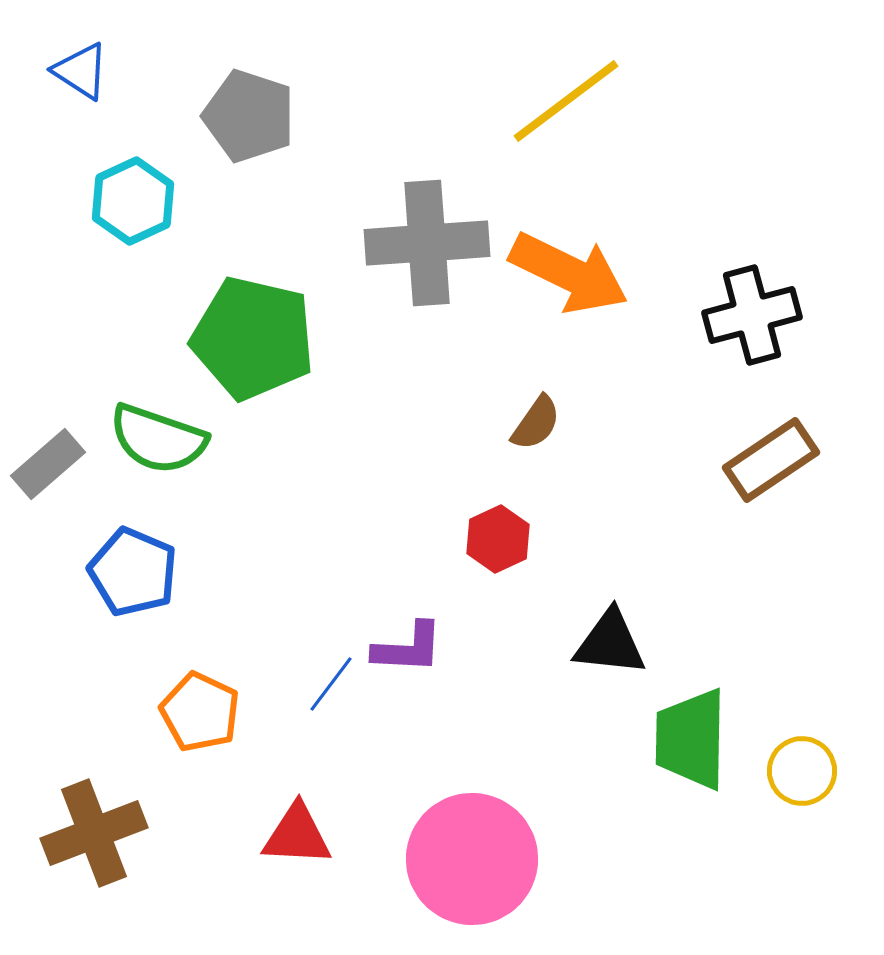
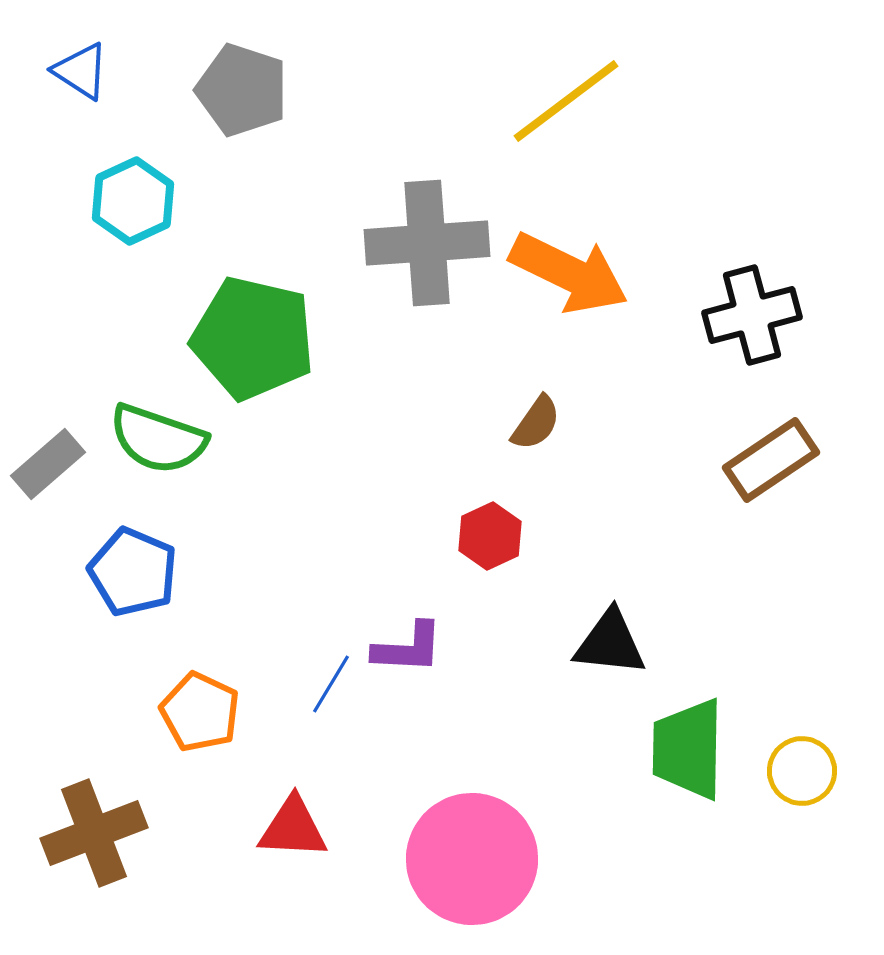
gray pentagon: moved 7 px left, 26 px up
red hexagon: moved 8 px left, 3 px up
blue line: rotated 6 degrees counterclockwise
green trapezoid: moved 3 px left, 10 px down
red triangle: moved 4 px left, 7 px up
